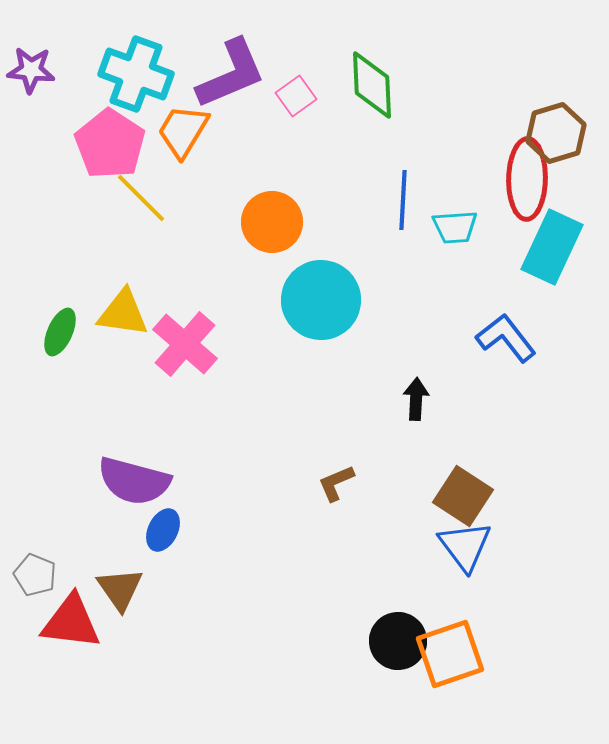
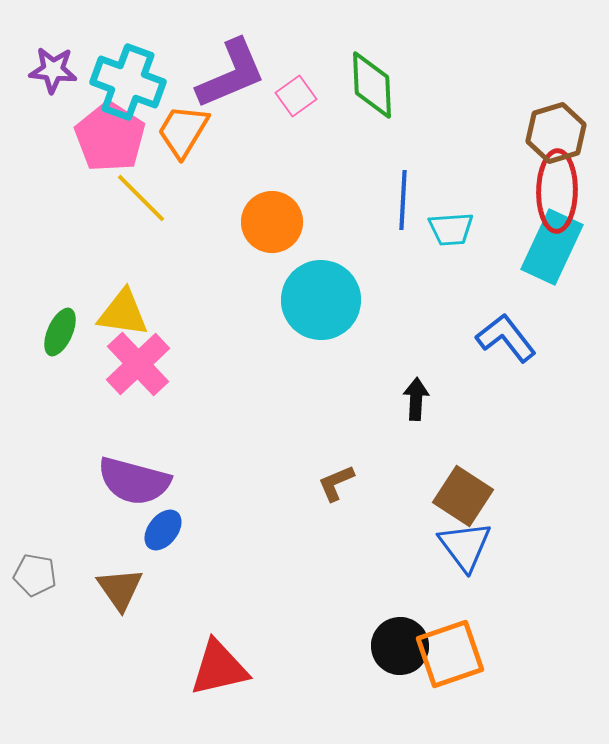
purple star: moved 22 px right
cyan cross: moved 8 px left, 8 px down
pink pentagon: moved 7 px up
red ellipse: moved 30 px right, 12 px down
cyan trapezoid: moved 4 px left, 2 px down
pink cross: moved 47 px left, 20 px down; rotated 6 degrees clockwise
blue ellipse: rotated 12 degrees clockwise
gray pentagon: rotated 12 degrees counterclockwise
red triangle: moved 148 px right, 46 px down; rotated 20 degrees counterclockwise
black circle: moved 2 px right, 5 px down
